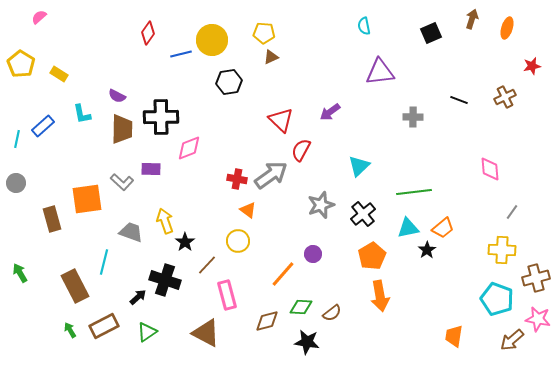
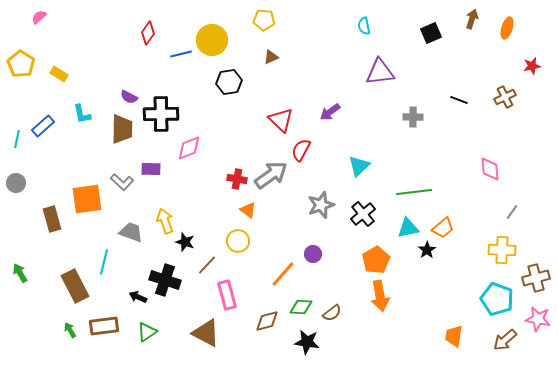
yellow pentagon at (264, 33): moved 13 px up
purple semicircle at (117, 96): moved 12 px right, 1 px down
black cross at (161, 117): moved 3 px up
black star at (185, 242): rotated 18 degrees counterclockwise
orange pentagon at (372, 256): moved 4 px right, 4 px down
black arrow at (138, 297): rotated 114 degrees counterclockwise
brown rectangle at (104, 326): rotated 20 degrees clockwise
brown arrow at (512, 340): moved 7 px left
